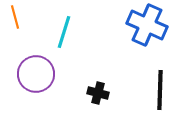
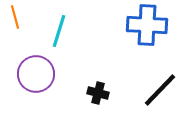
blue cross: rotated 21 degrees counterclockwise
cyan line: moved 5 px left, 1 px up
black line: rotated 42 degrees clockwise
